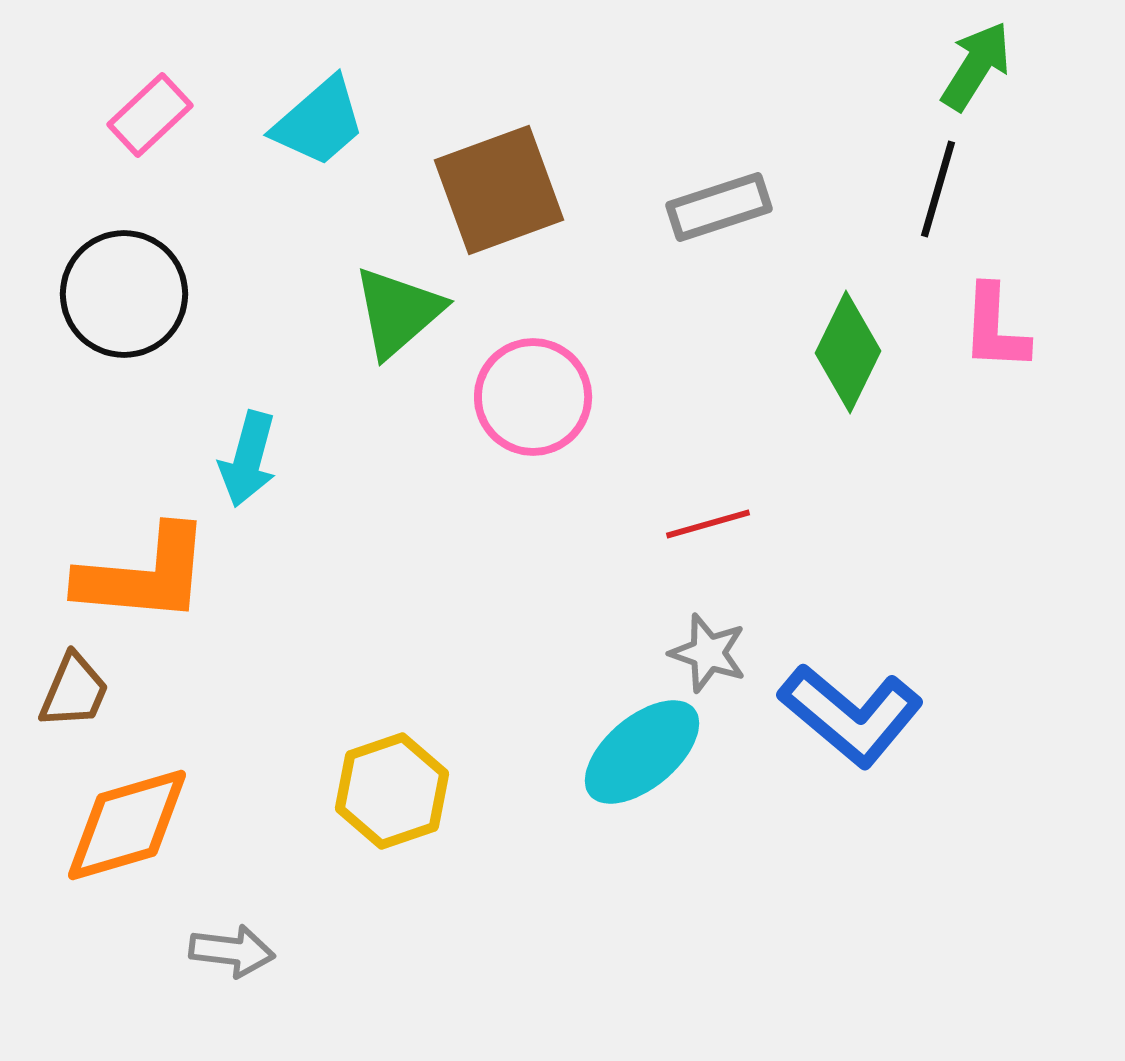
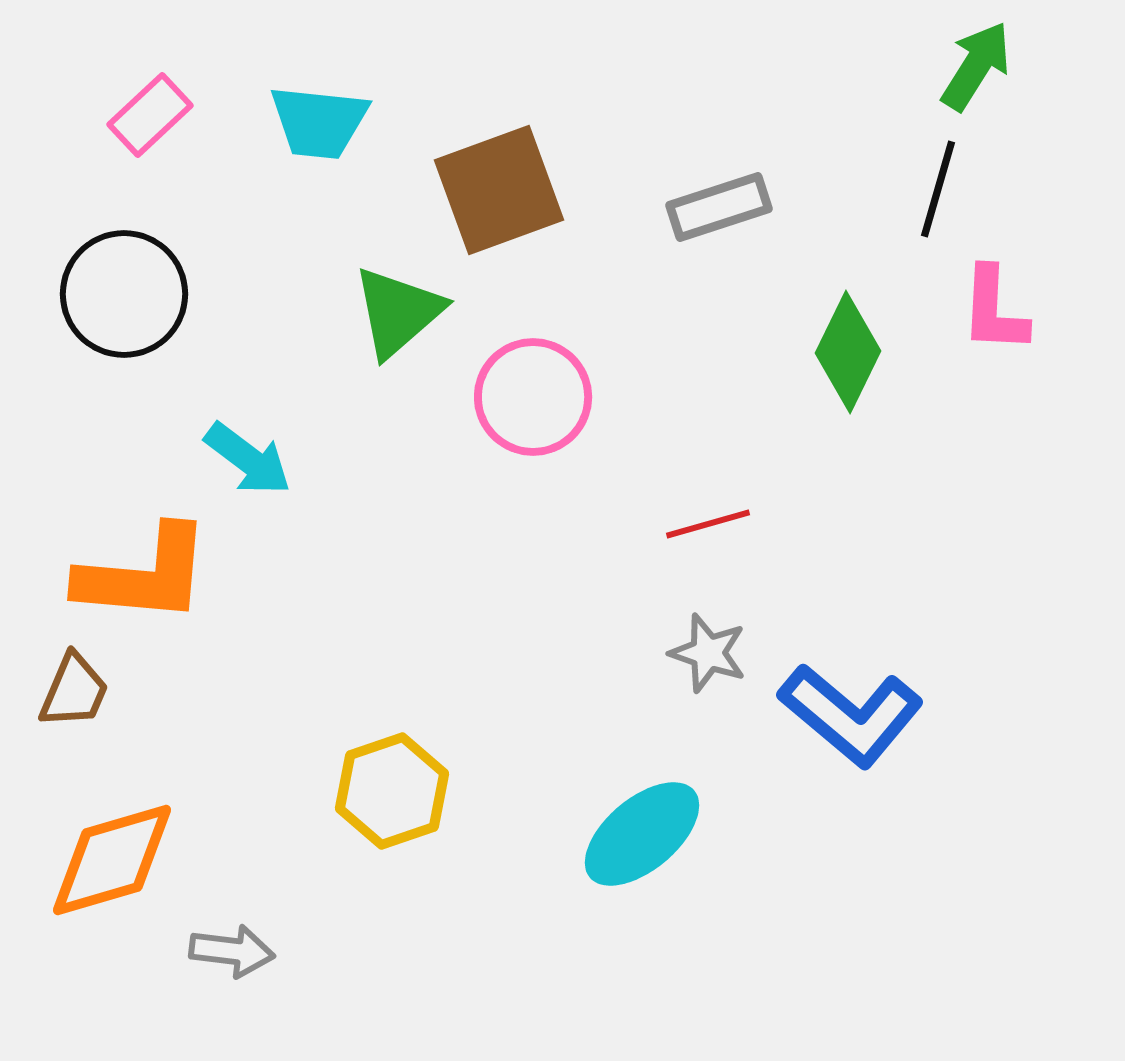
cyan trapezoid: rotated 47 degrees clockwise
pink L-shape: moved 1 px left, 18 px up
cyan arrow: rotated 68 degrees counterclockwise
cyan ellipse: moved 82 px down
orange diamond: moved 15 px left, 35 px down
